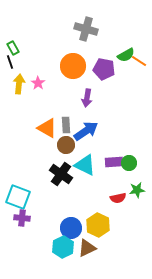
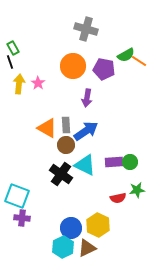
green circle: moved 1 px right, 1 px up
cyan square: moved 1 px left, 1 px up
